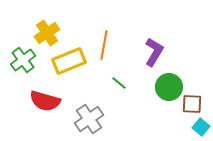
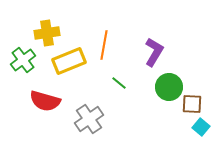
yellow cross: rotated 25 degrees clockwise
